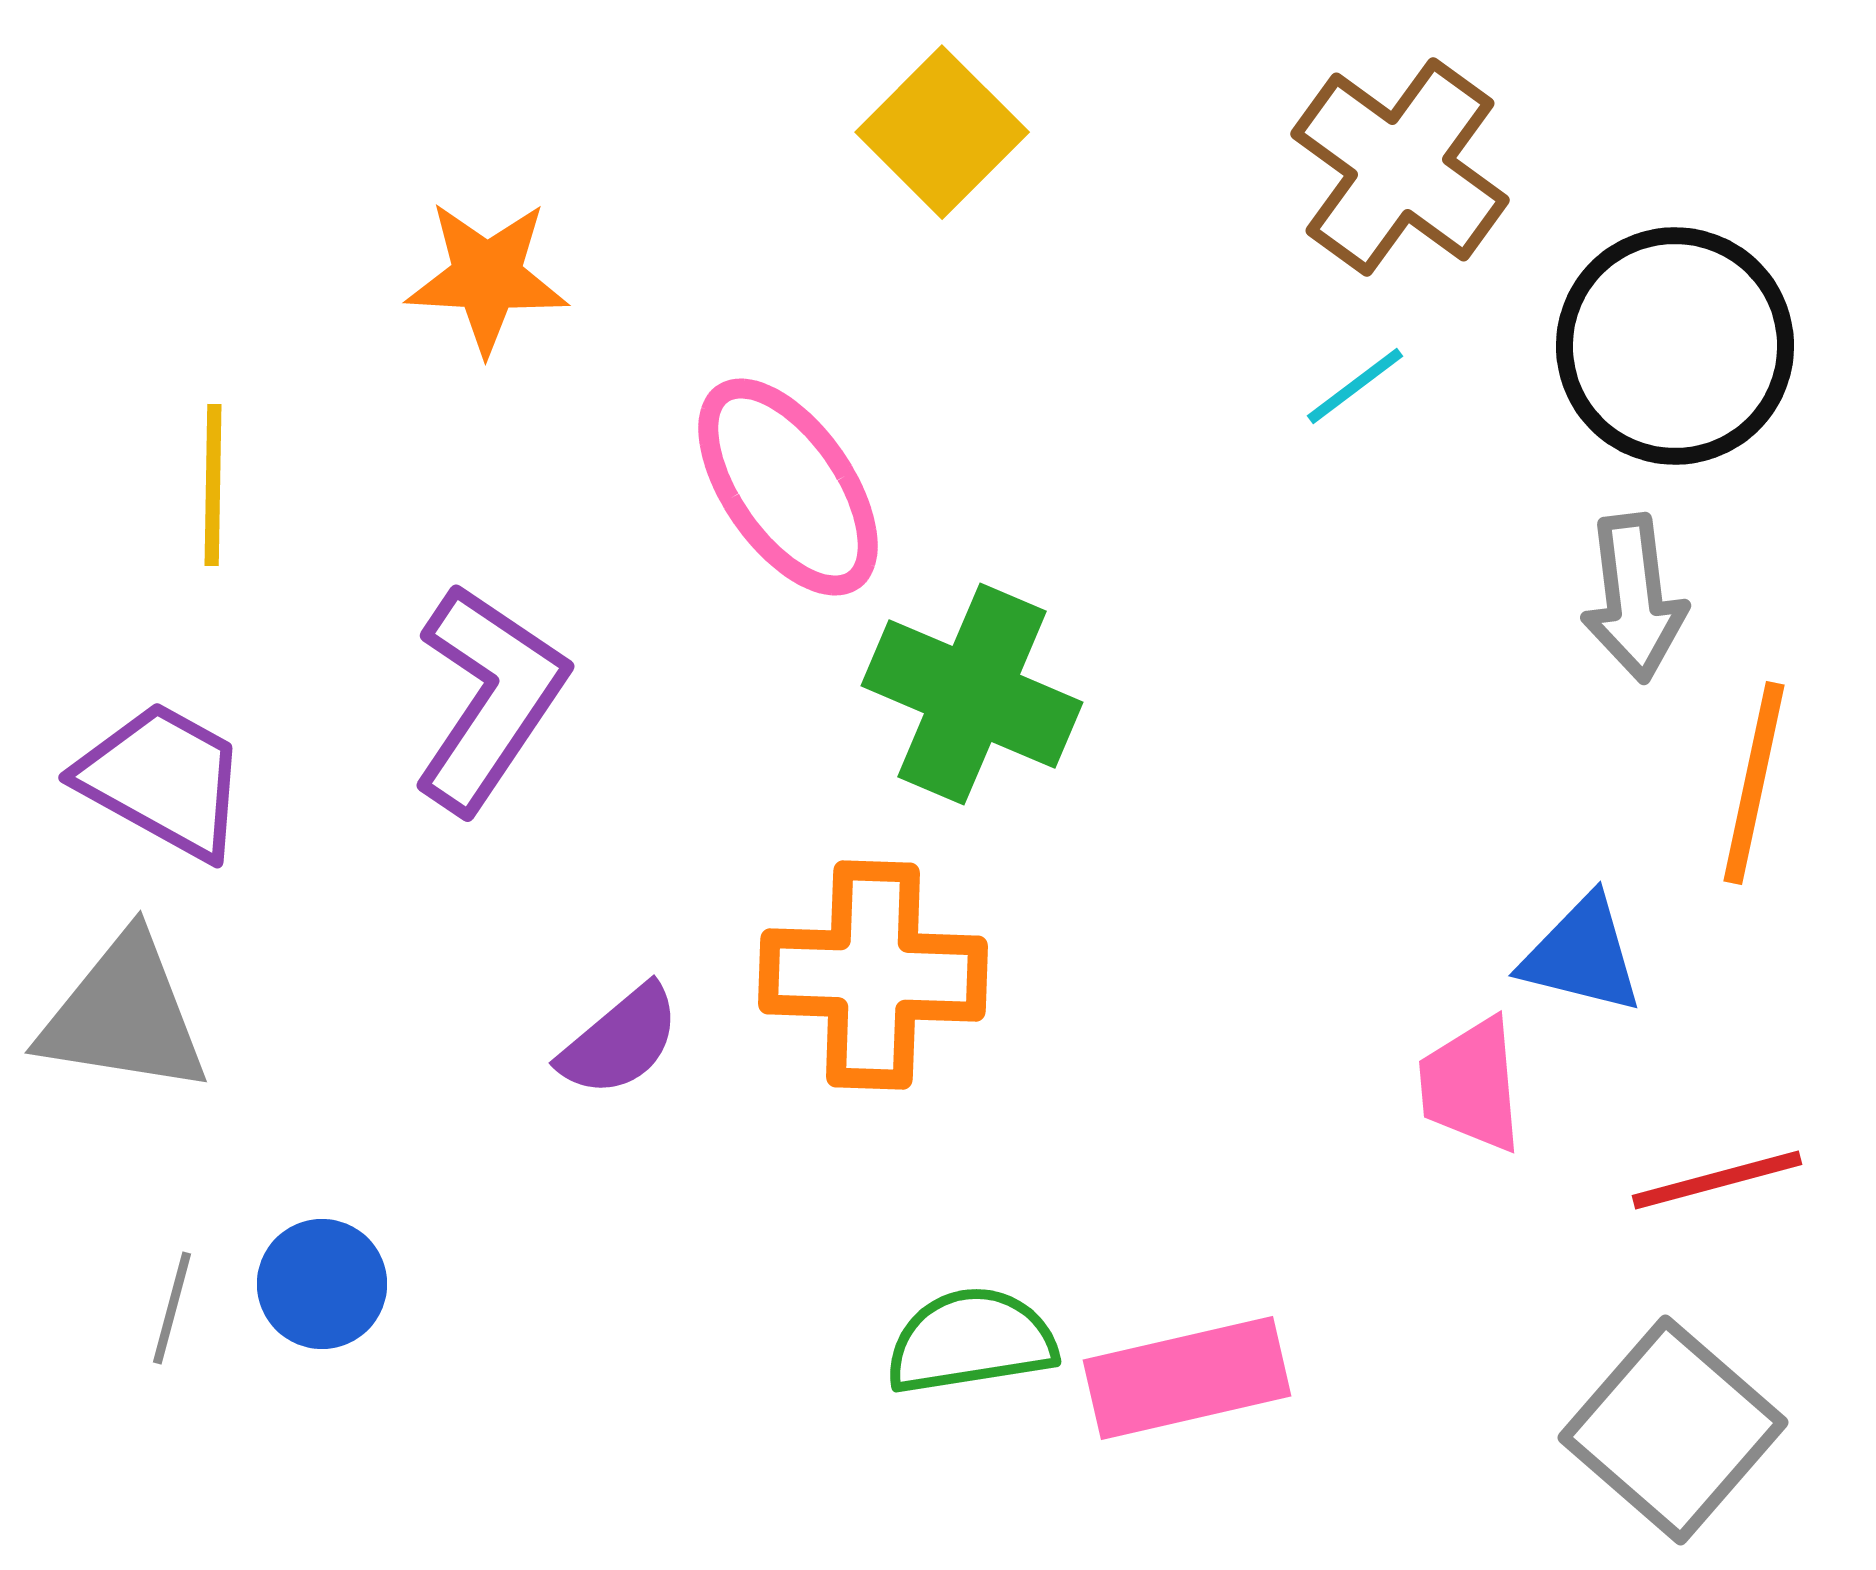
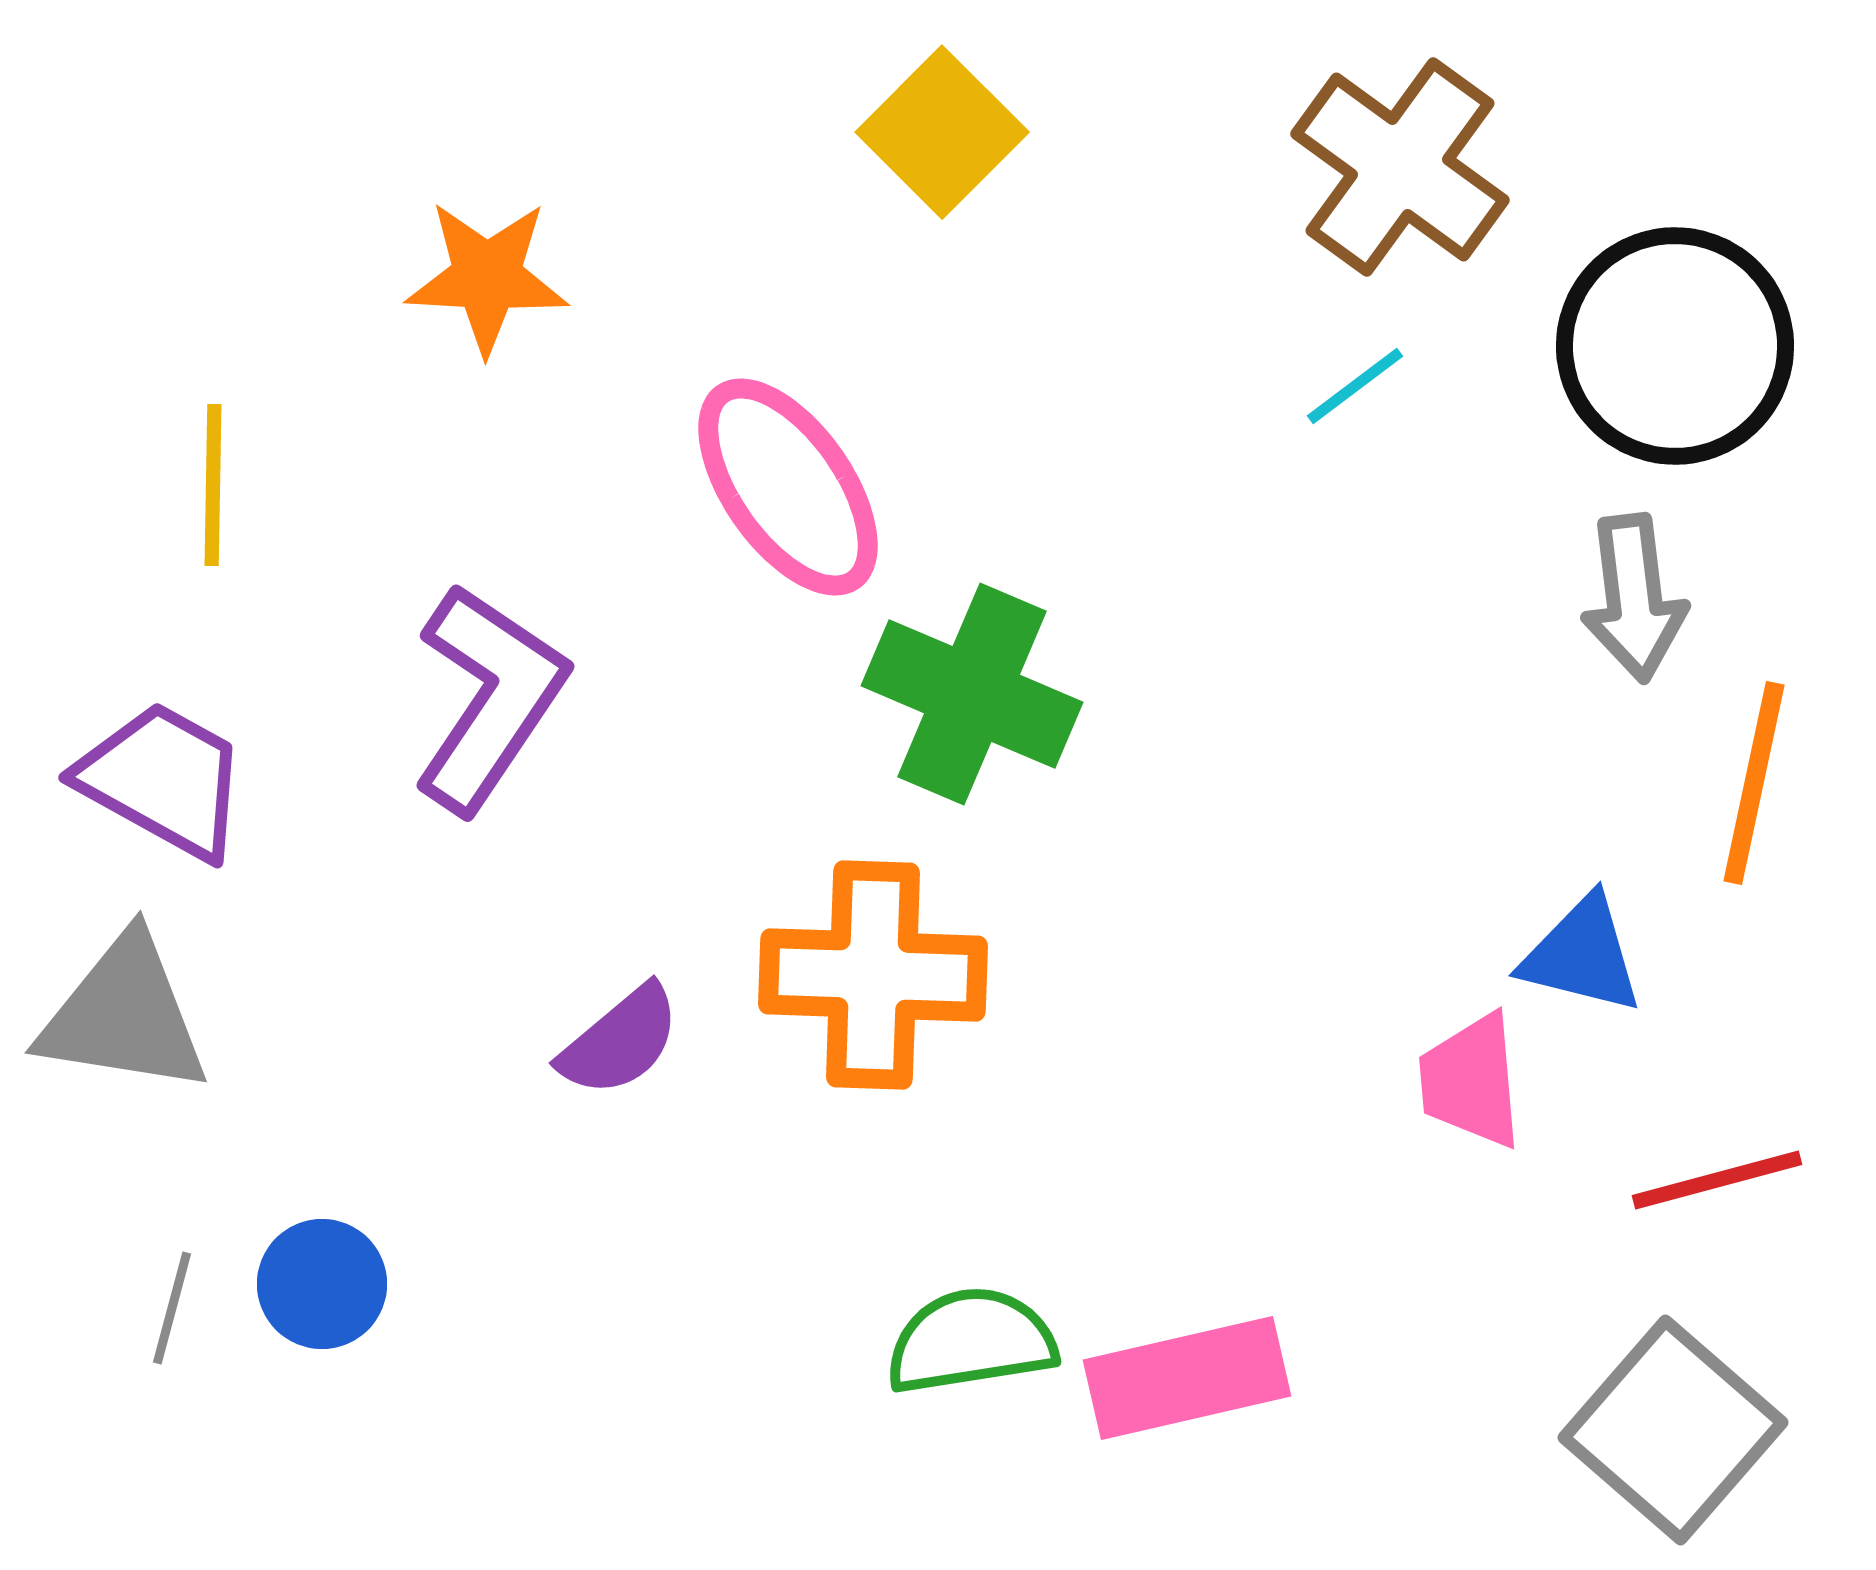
pink trapezoid: moved 4 px up
